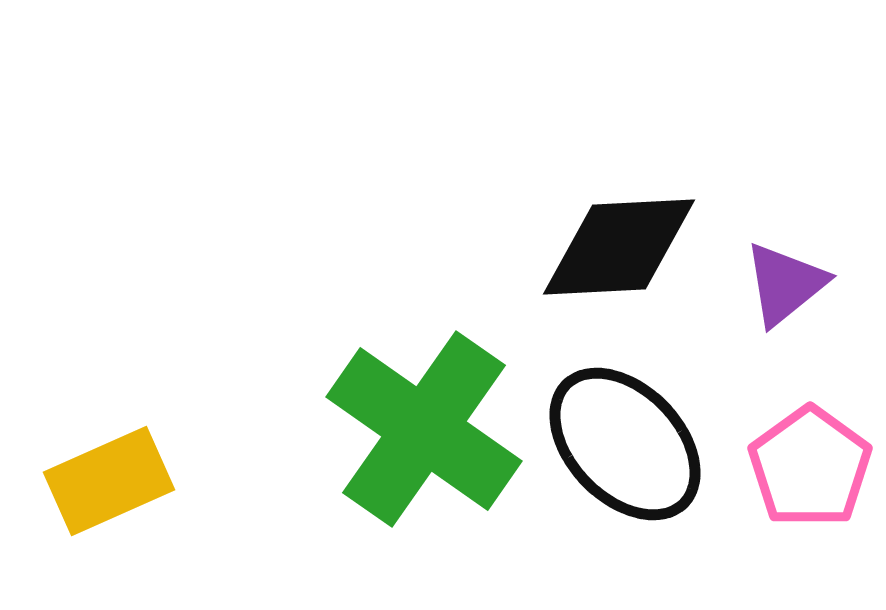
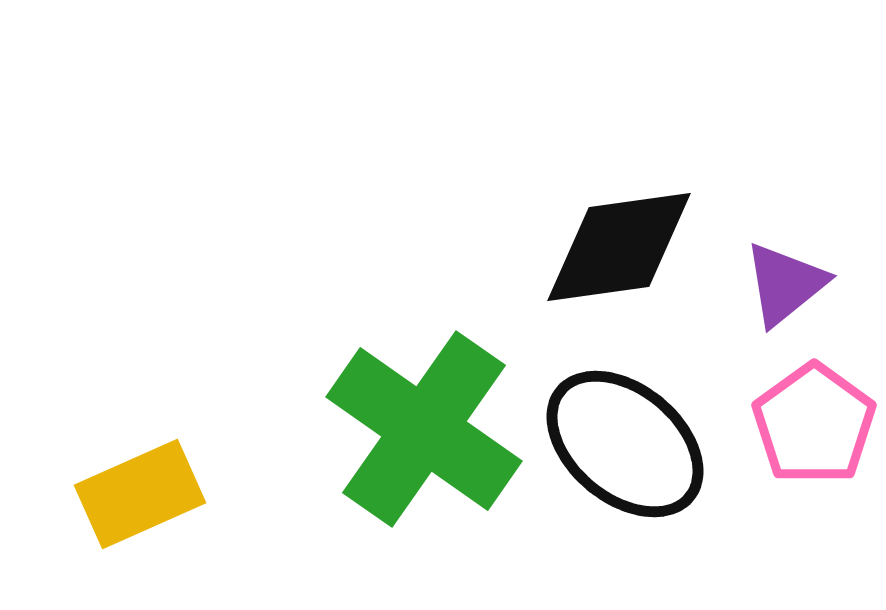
black diamond: rotated 5 degrees counterclockwise
black ellipse: rotated 6 degrees counterclockwise
pink pentagon: moved 4 px right, 43 px up
yellow rectangle: moved 31 px right, 13 px down
